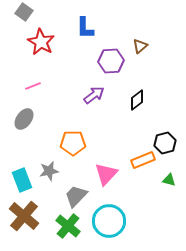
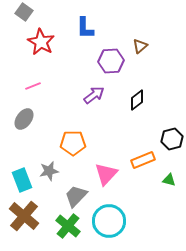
black hexagon: moved 7 px right, 4 px up
